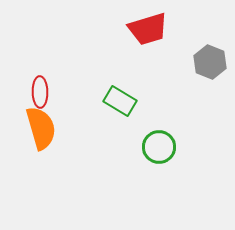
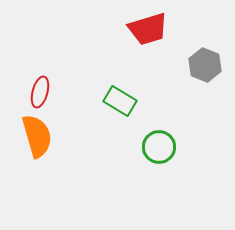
gray hexagon: moved 5 px left, 3 px down
red ellipse: rotated 16 degrees clockwise
orange semicircle: moved 4 px left, 8 px down
